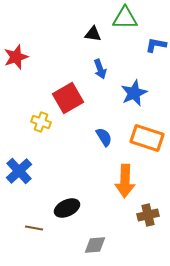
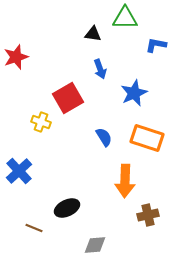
brown line: rotated 12 degrees clockwise
